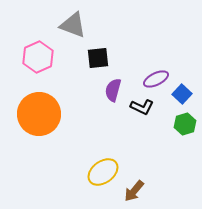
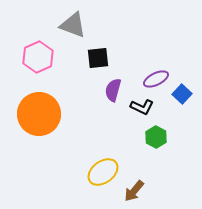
green hexagon: moved 29 px left, 13 px down; rotated 15 degrees counterclockwise
